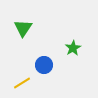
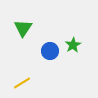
green star: moved 3 px up
blue circle: moved 6 px right, 14 px up
